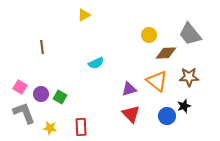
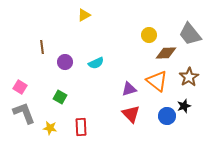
brown star: rotated 30 degrees counterclockwise
purple circle: moved 24 px right, 32 px up
